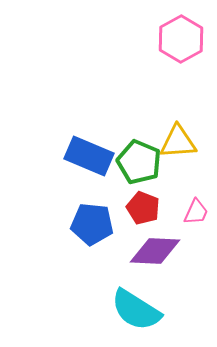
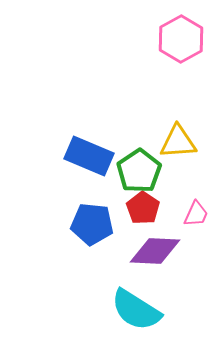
green pentagon: moved 9 px down; rotated 15 degrees clockwise
red pentagon: rotated 12 degrees clockwise
pink trapezoid: moved 2 px down
